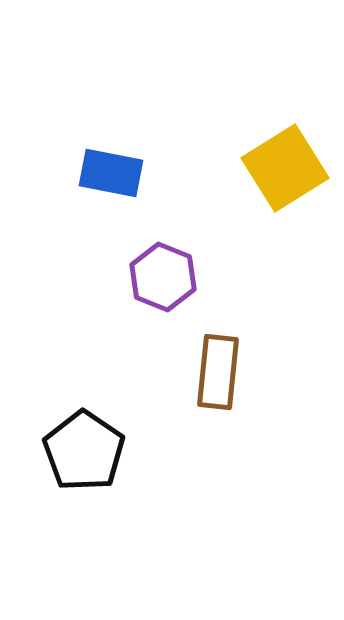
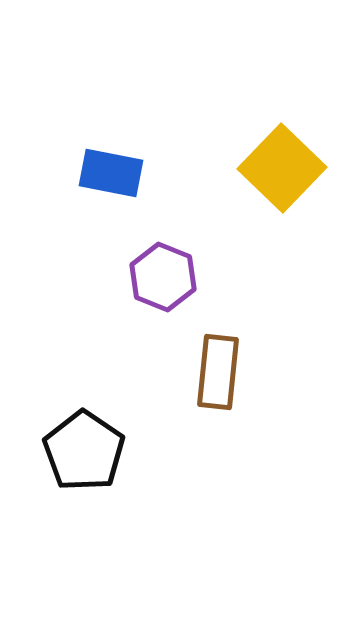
yellow square: moved 3 px left; rotated 14 degrees counterclockwise
